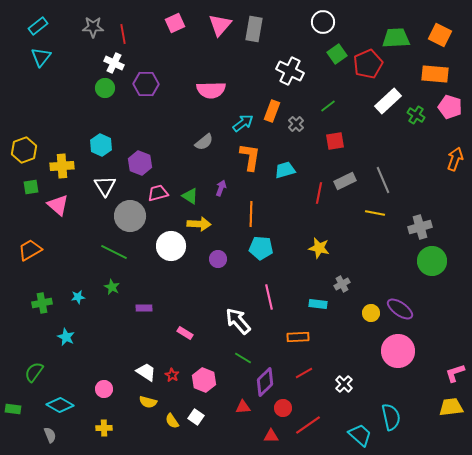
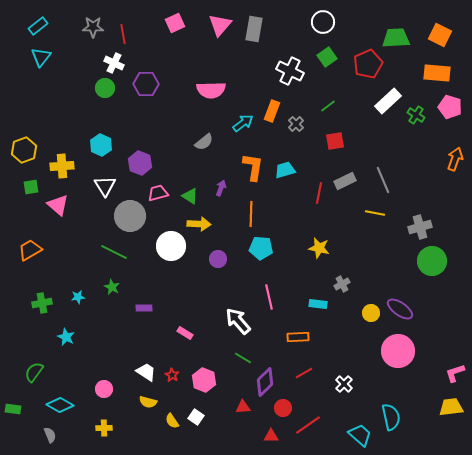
green square at (337, 54): moved 10 px left, 3 px down
orange rectangle at (435, 74): moved 2 px right, 1 px up
orange L-shape at (250, 157): moved 3 px right, 10 px down
